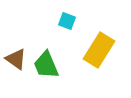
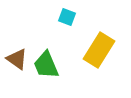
cyan square: moved 4 px up
brown triangle: moved 1 px right
